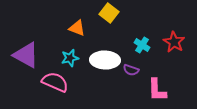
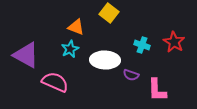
orange triangle: moved 1 px left, 1 px up
cyan cross: rotated 14 degrees counterclockwise
cyan star: moved 9 px up; rotated 12 degrees counterclockwise
purple semicircle: moved 5 px down
